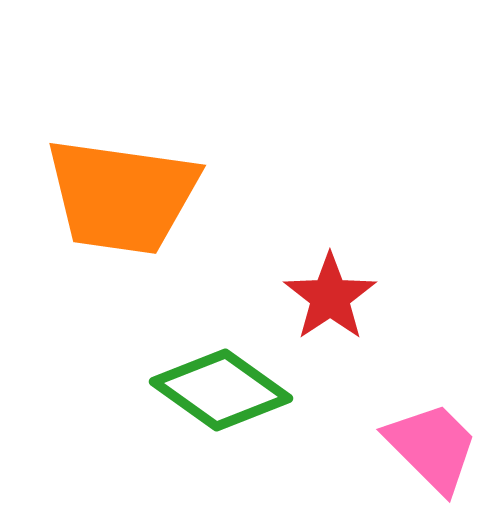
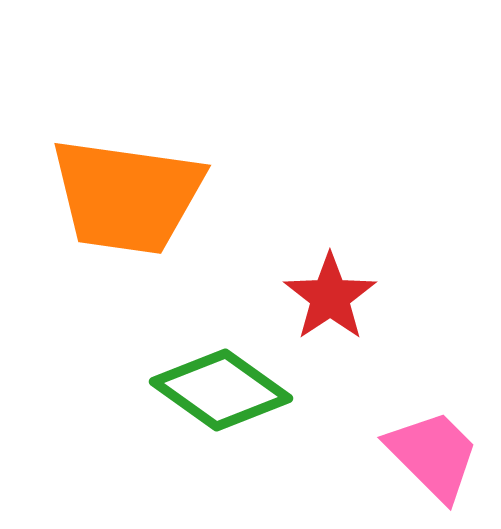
orange trapezoid: moved 5 px right
pink trapezoid: moved 1 px right, 8 px down
